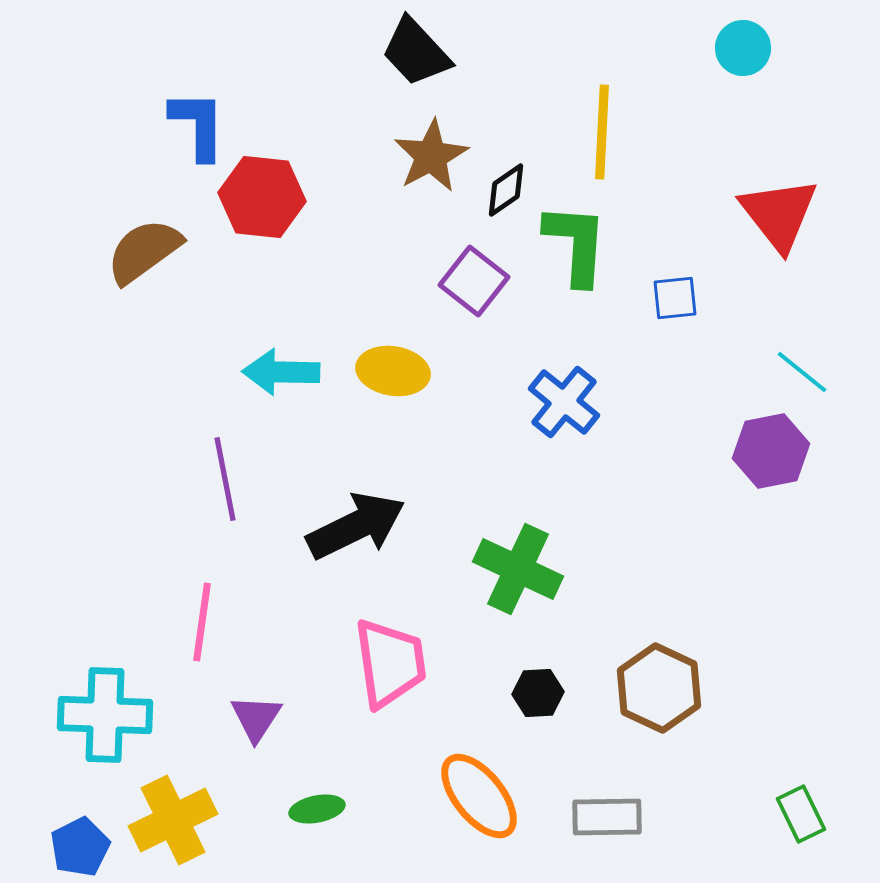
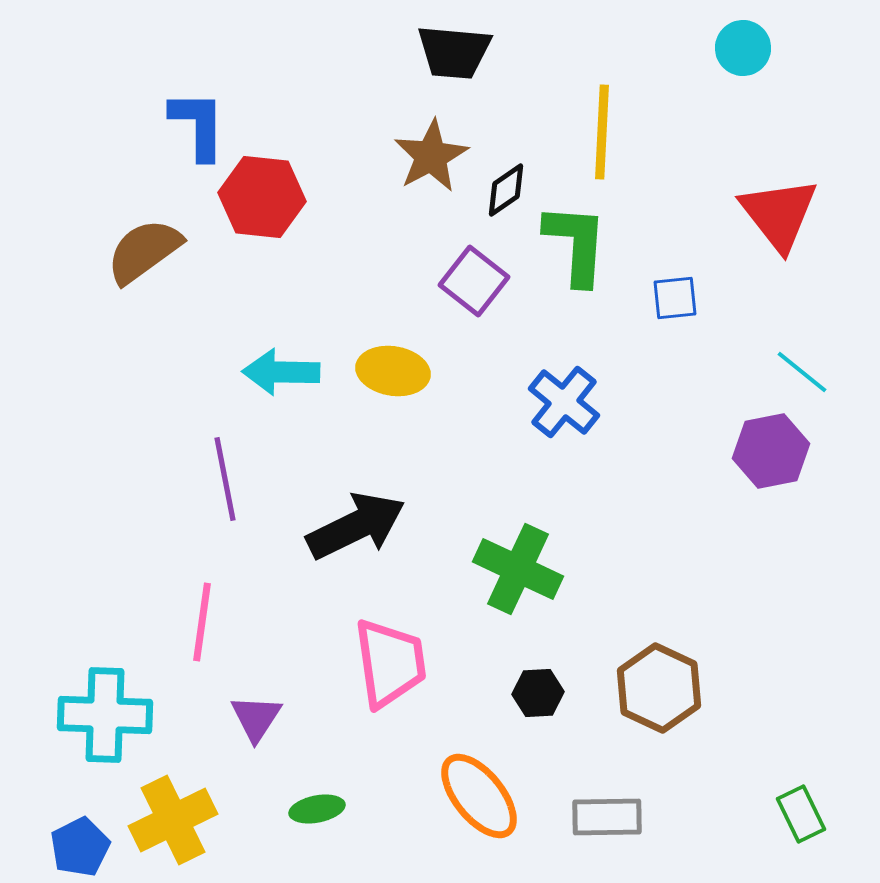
black trapezoid: moved 38 px right; rotated 42 degrees counterclockwise
